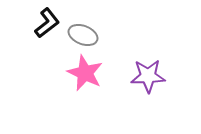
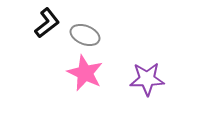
gray ellipse: moved 2 px right
purple star: moved 1 px left, 3 px down
